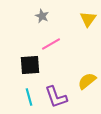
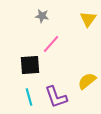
gray star: rotated 16 degrees counterclockwise
pink line: rotated 18 degrees counterclockwise
